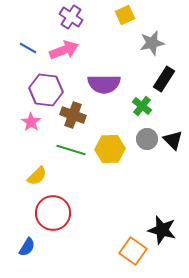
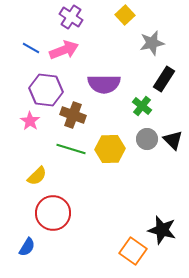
yellow square: rotated 18 degrees counterclockwise
blue line: moved 3 px right
pink star: moved 1 px left, 1 px up
green line: moved 1 px up
